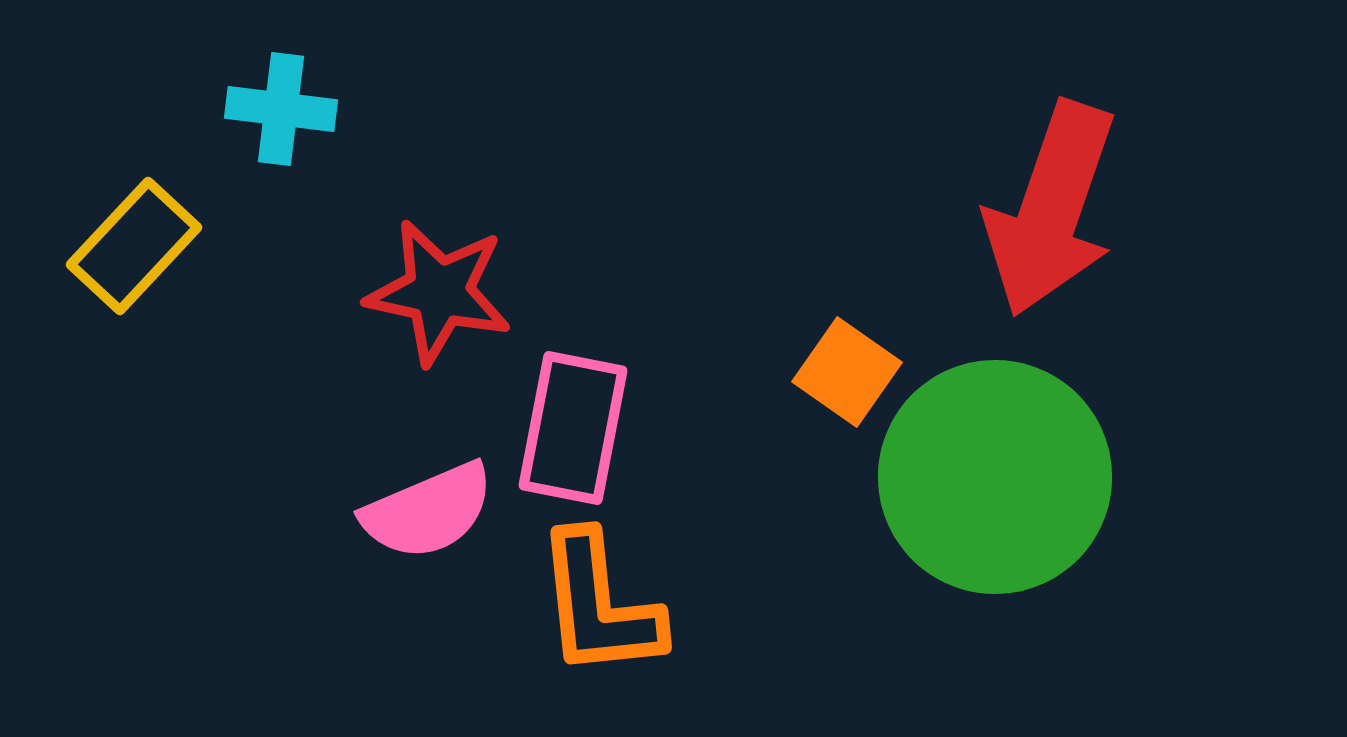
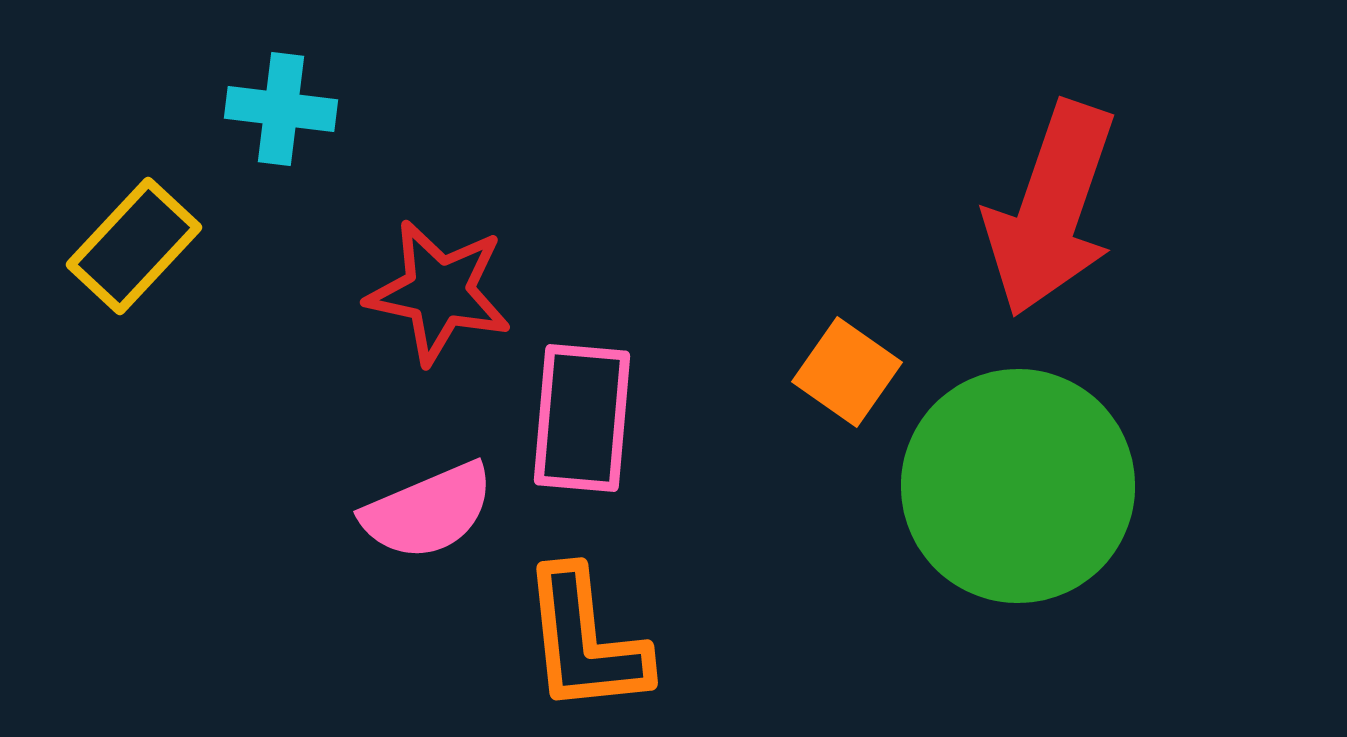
pink rectangle: moved 9 px right, 10 px up; rotated 6 degrees counterclockwise
green circle: moved 23 px right, 9 px down
orange L-shape: moved 14 px left, 36 px down
